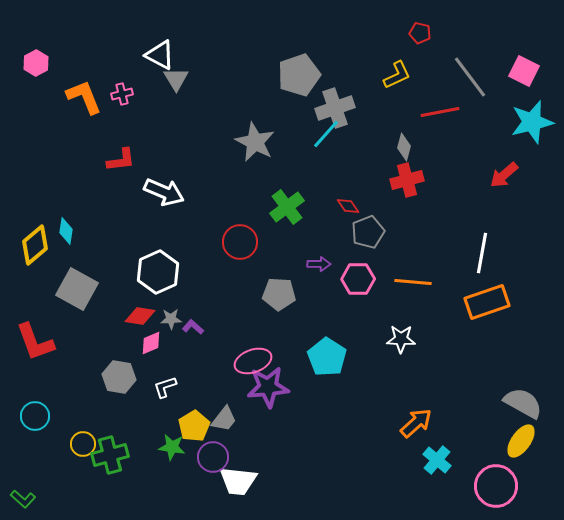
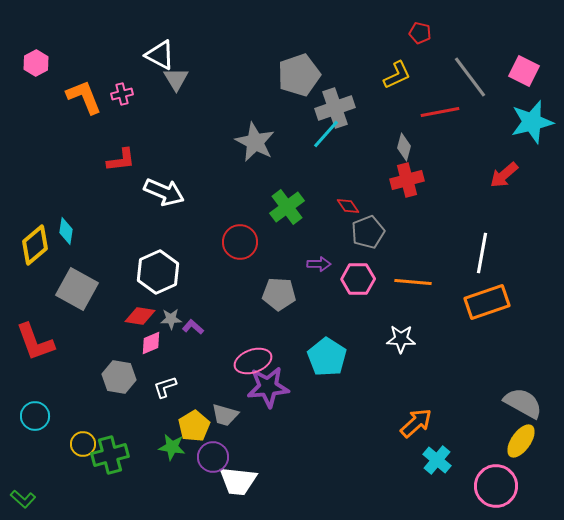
gray trapezoid at (224, 419): moved 1 px right, 4 px up; rotated 68 degrees clockwise
